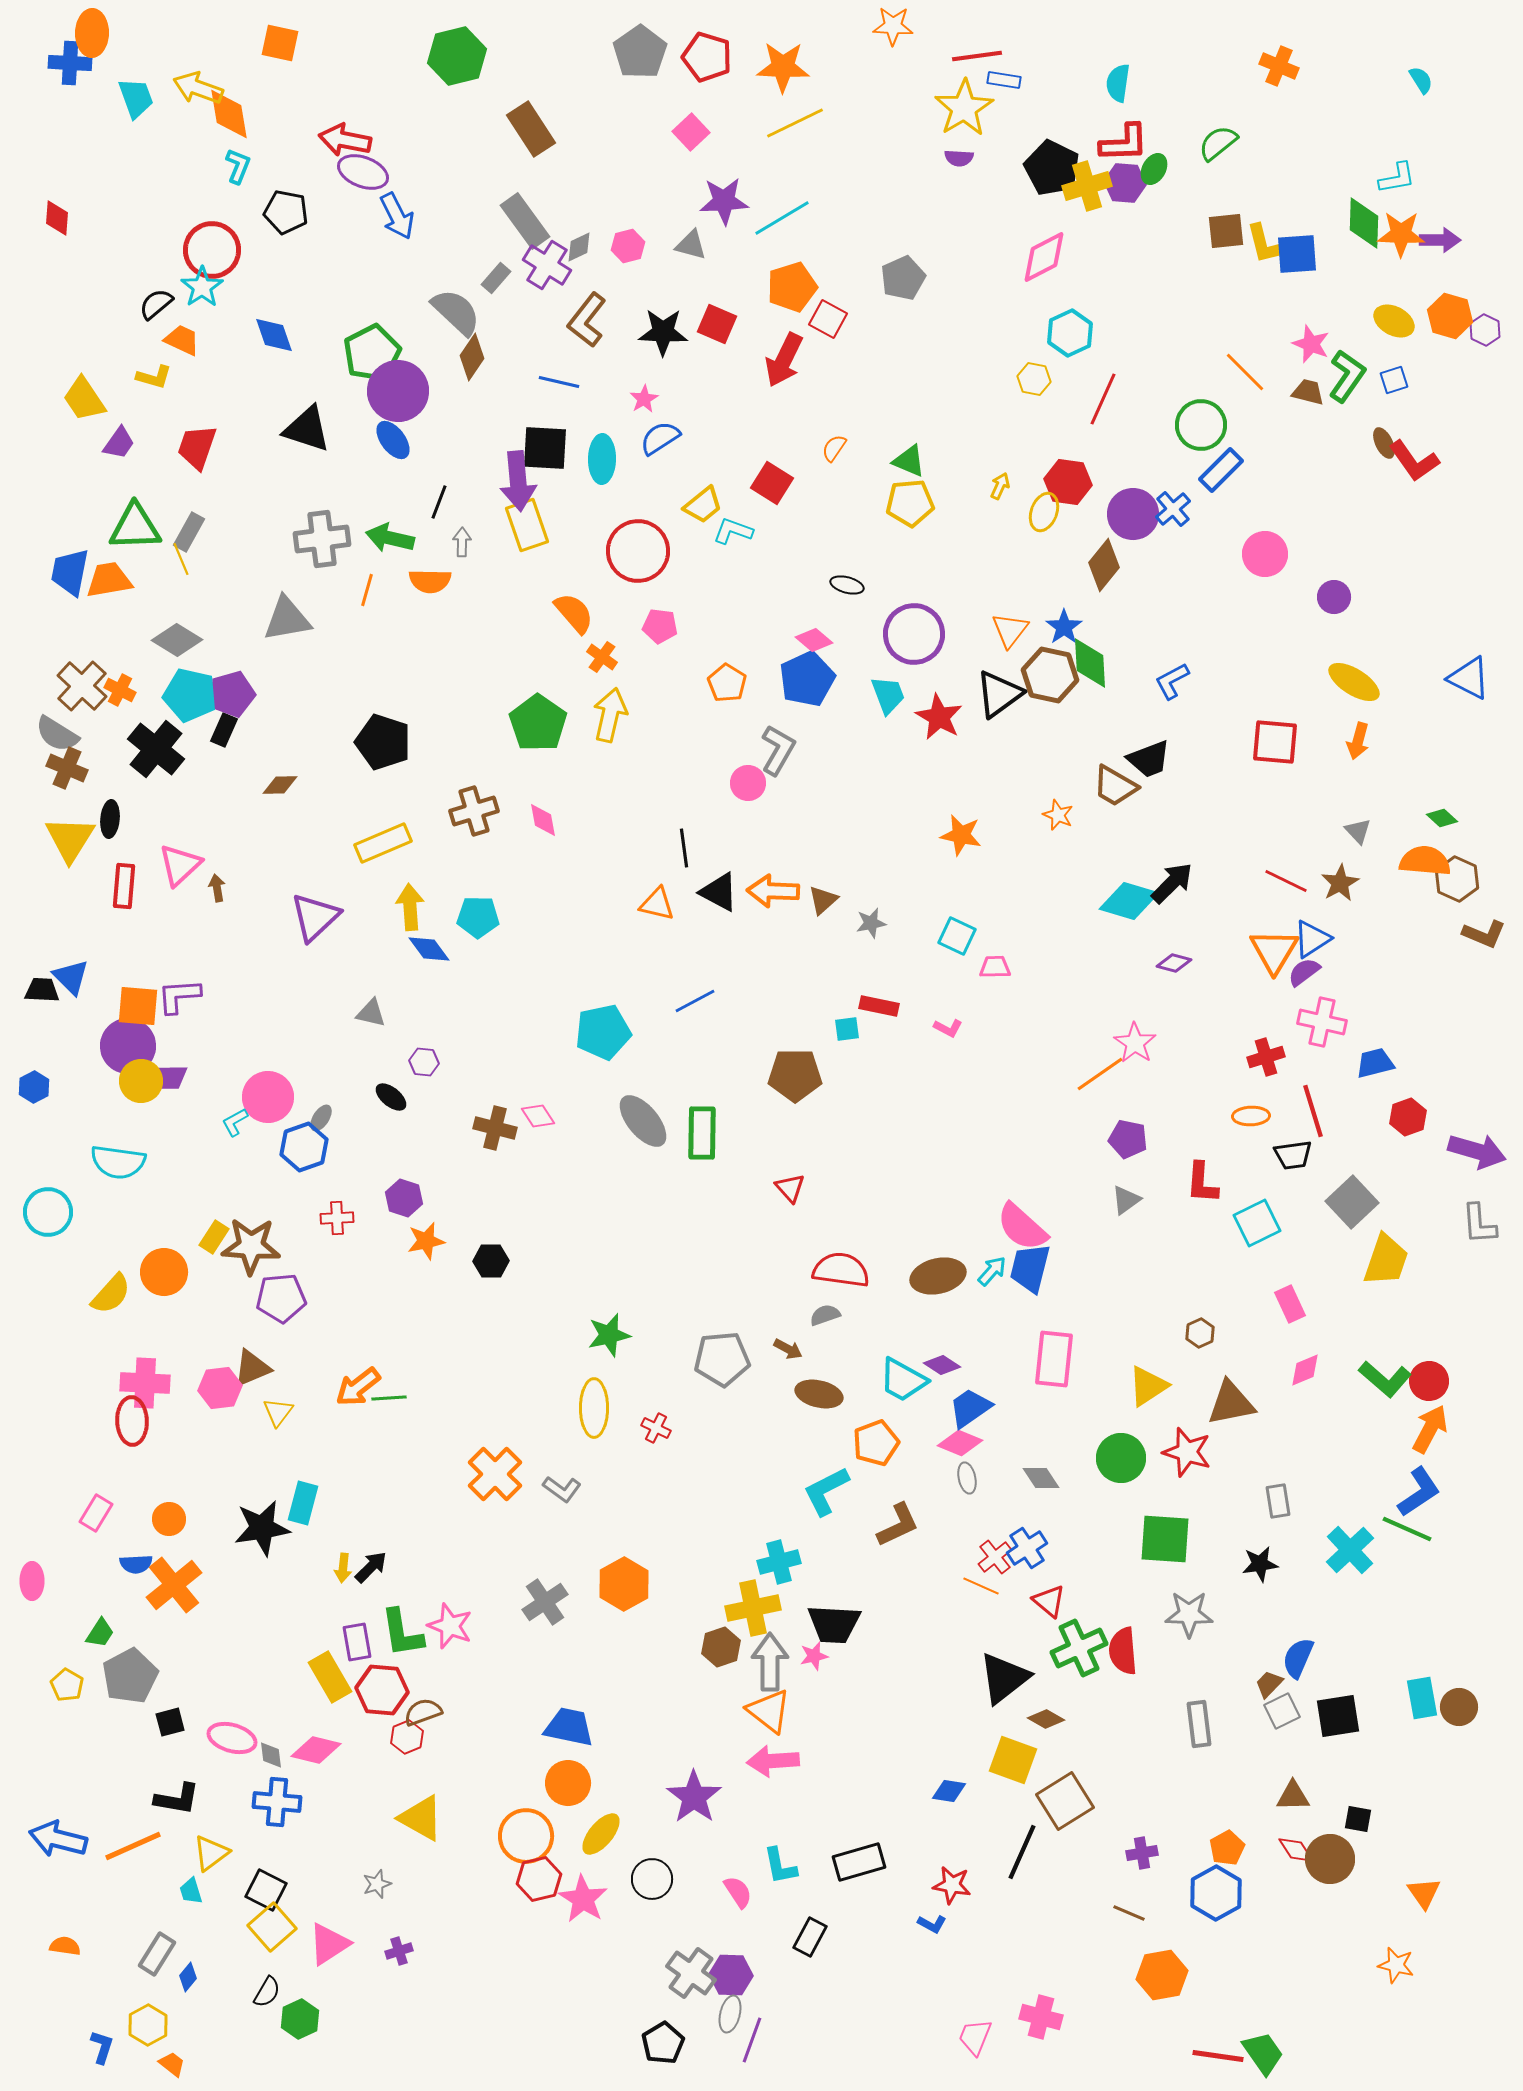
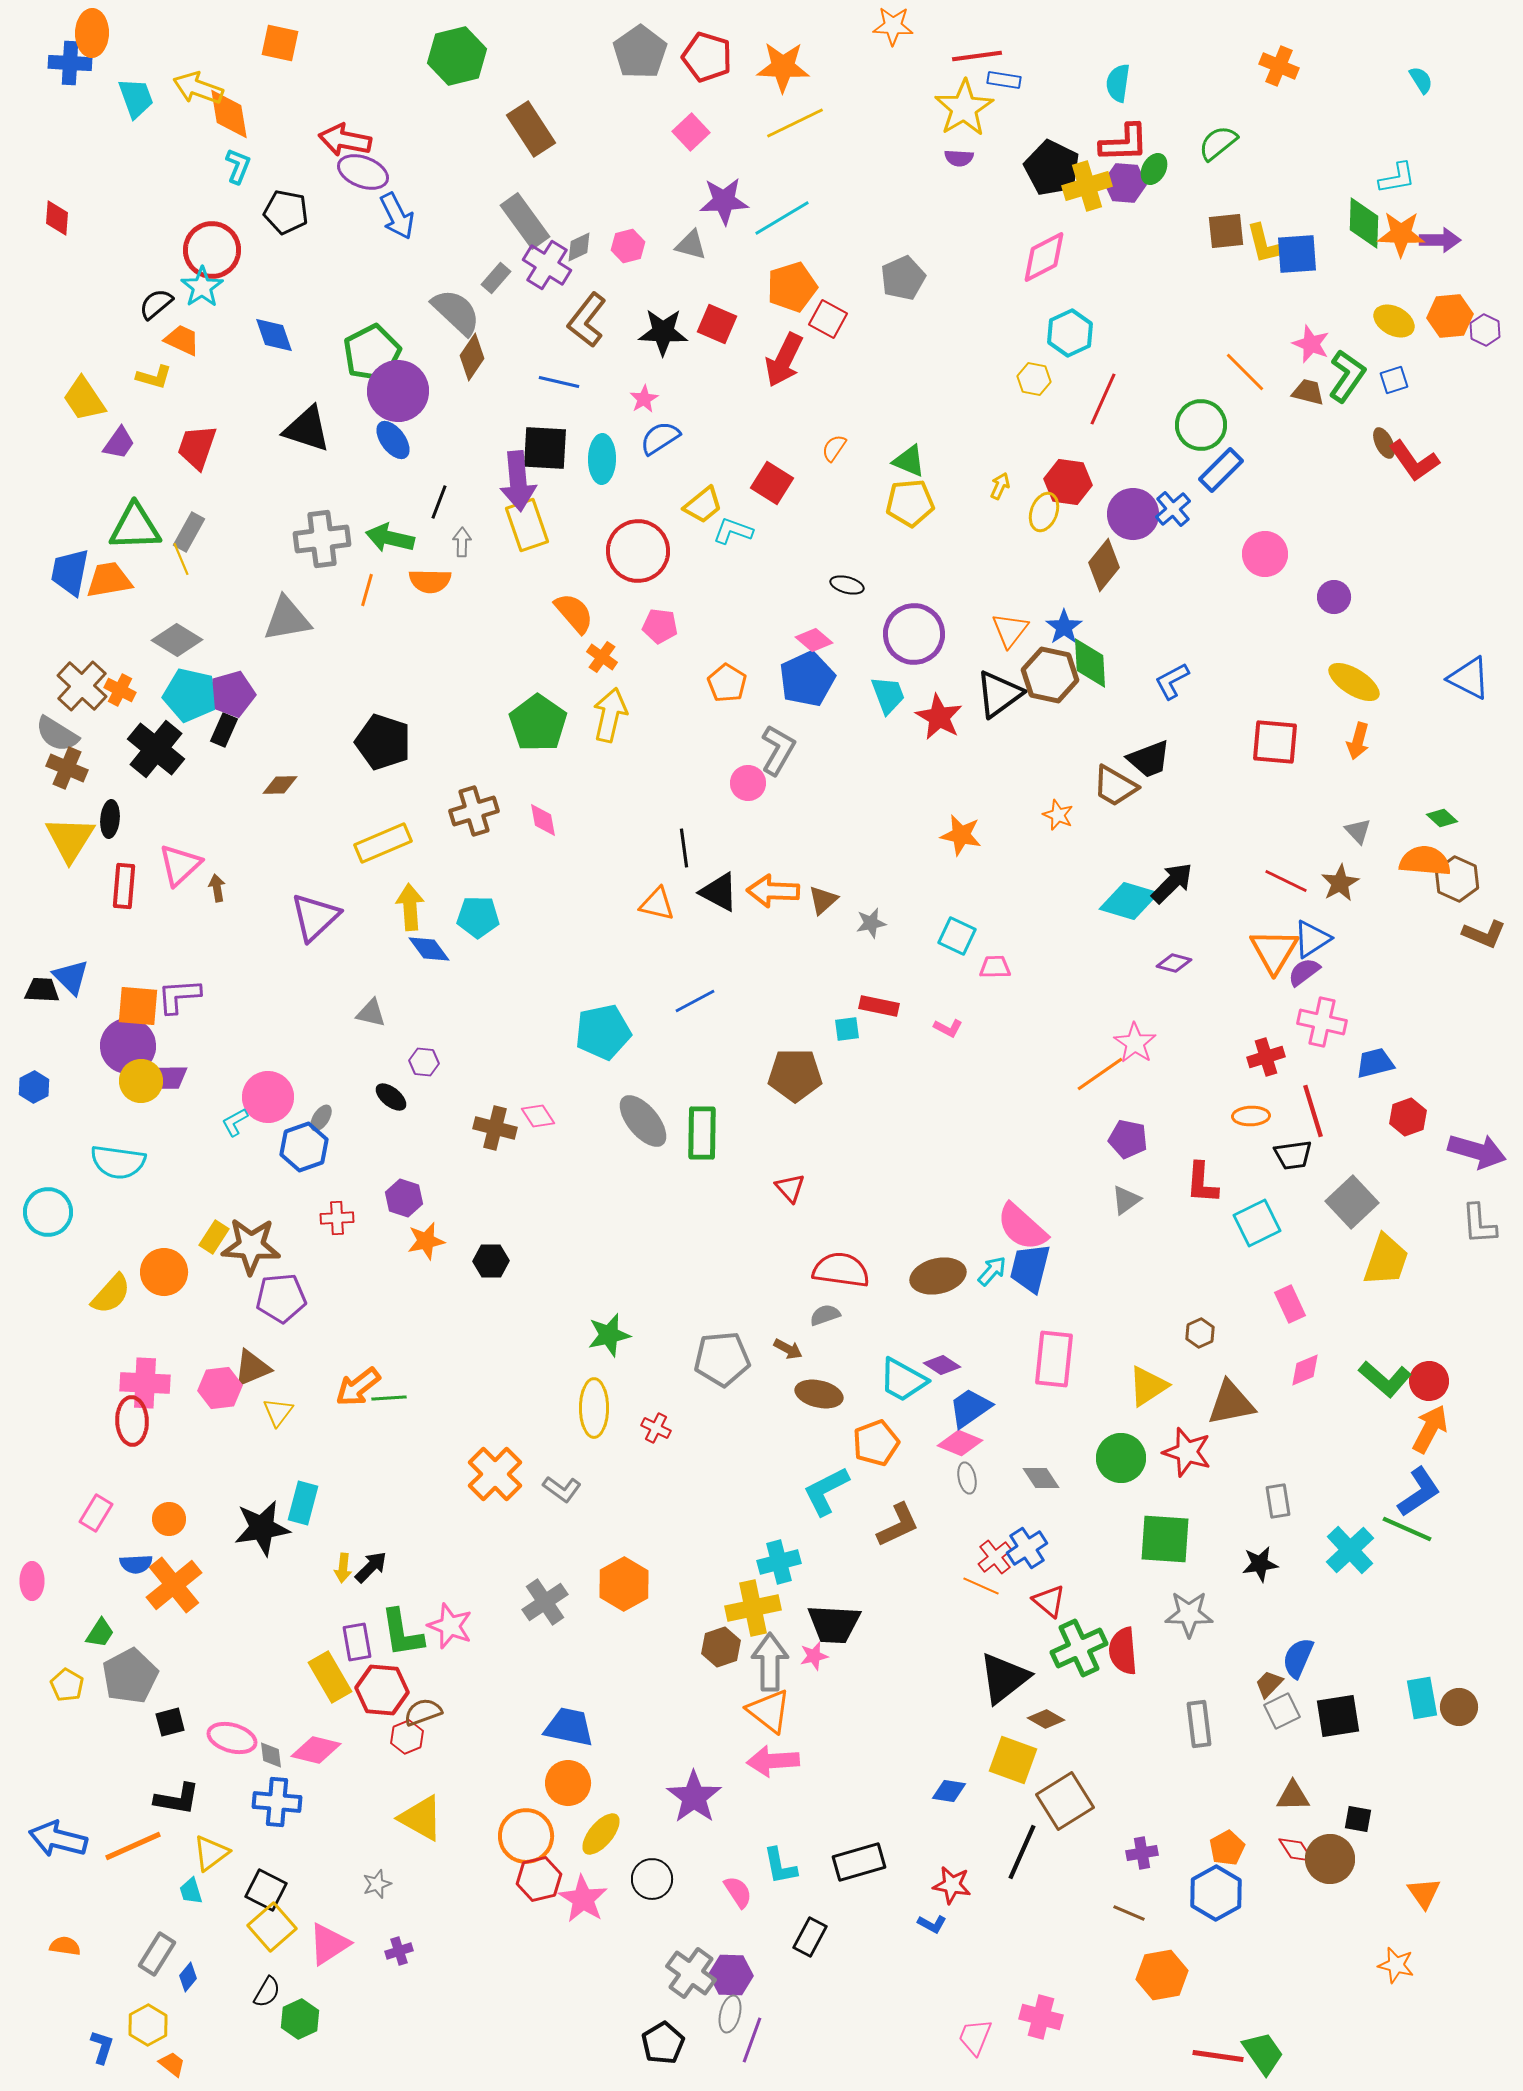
orange hexagon at (1450, 316): rotated 21 degrees counterclockwise
